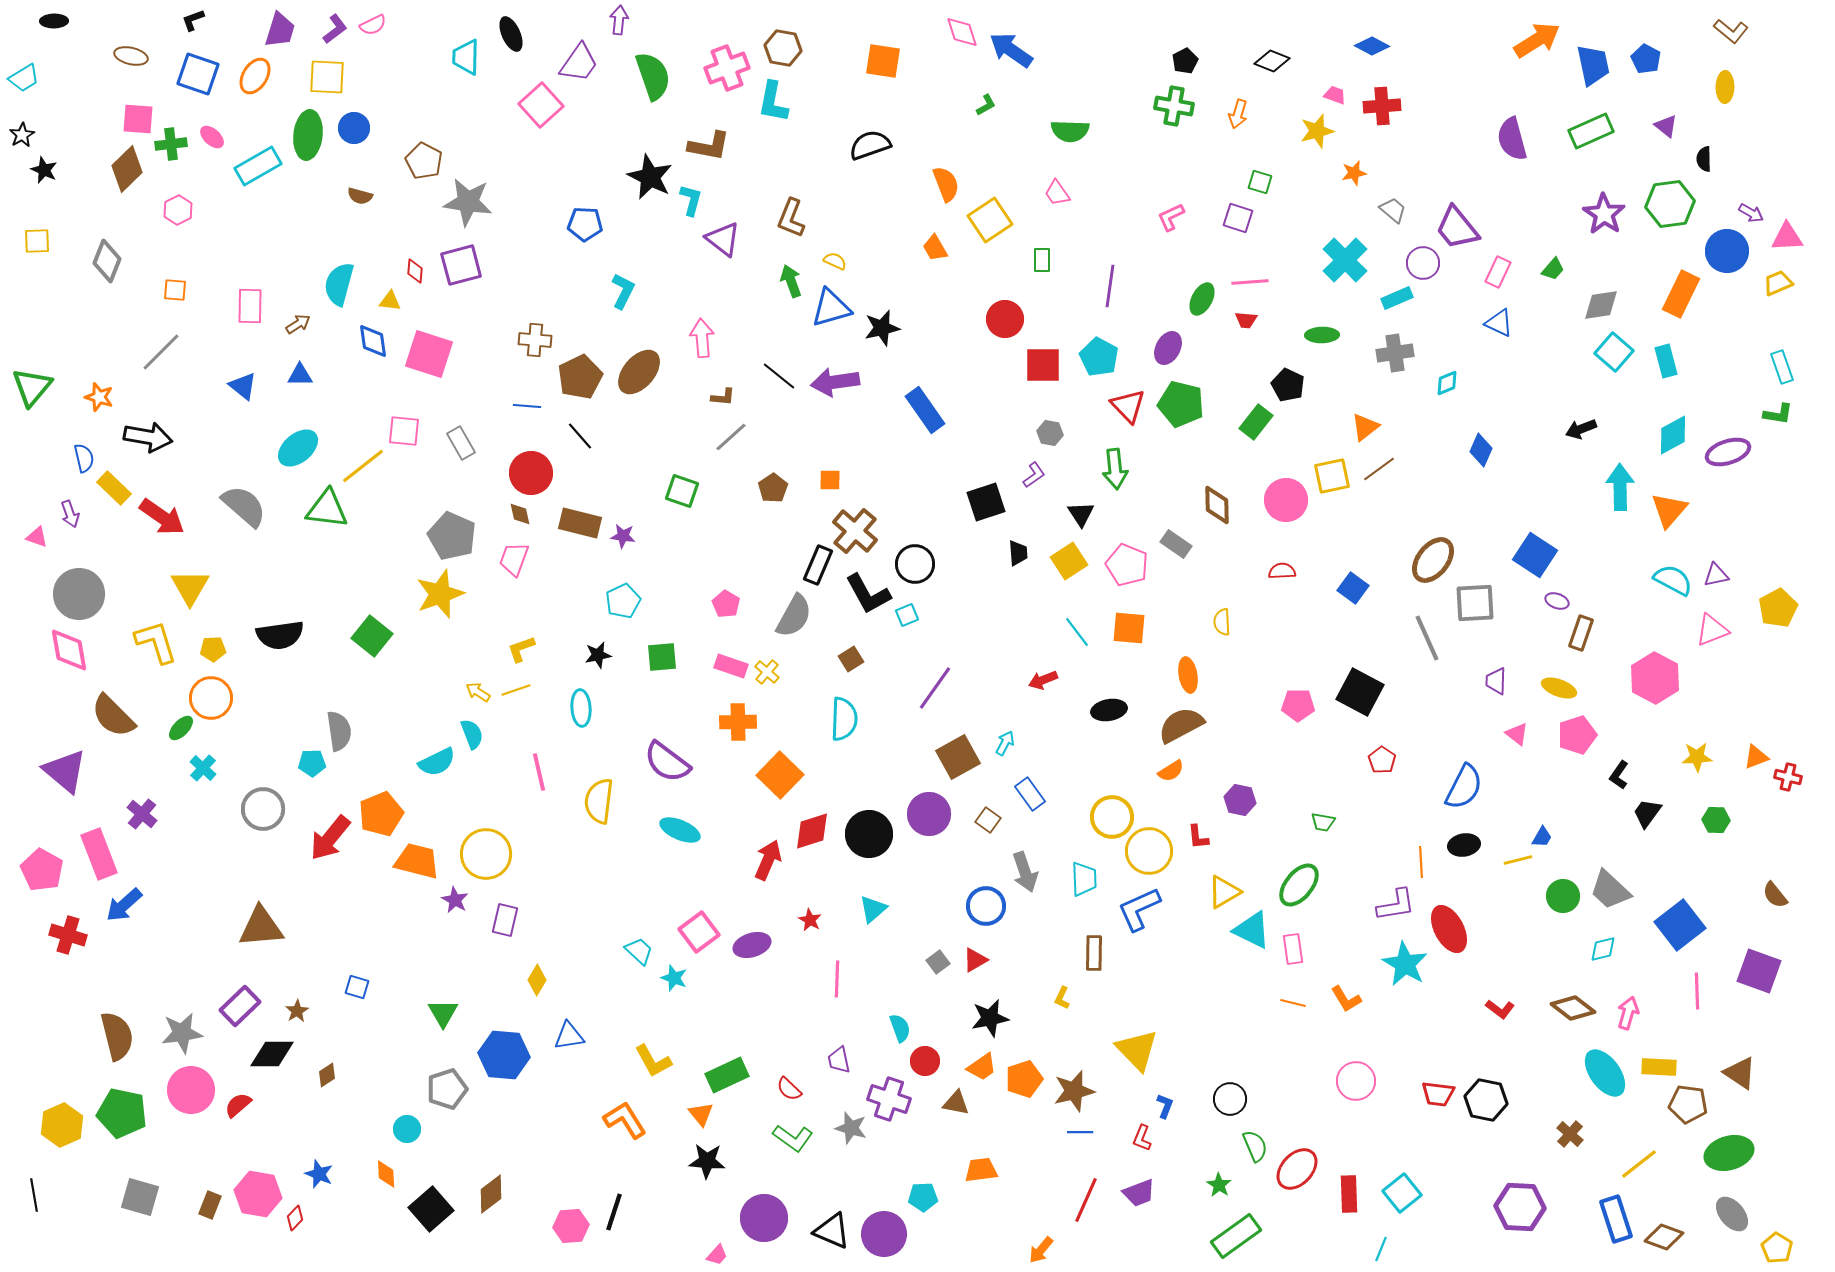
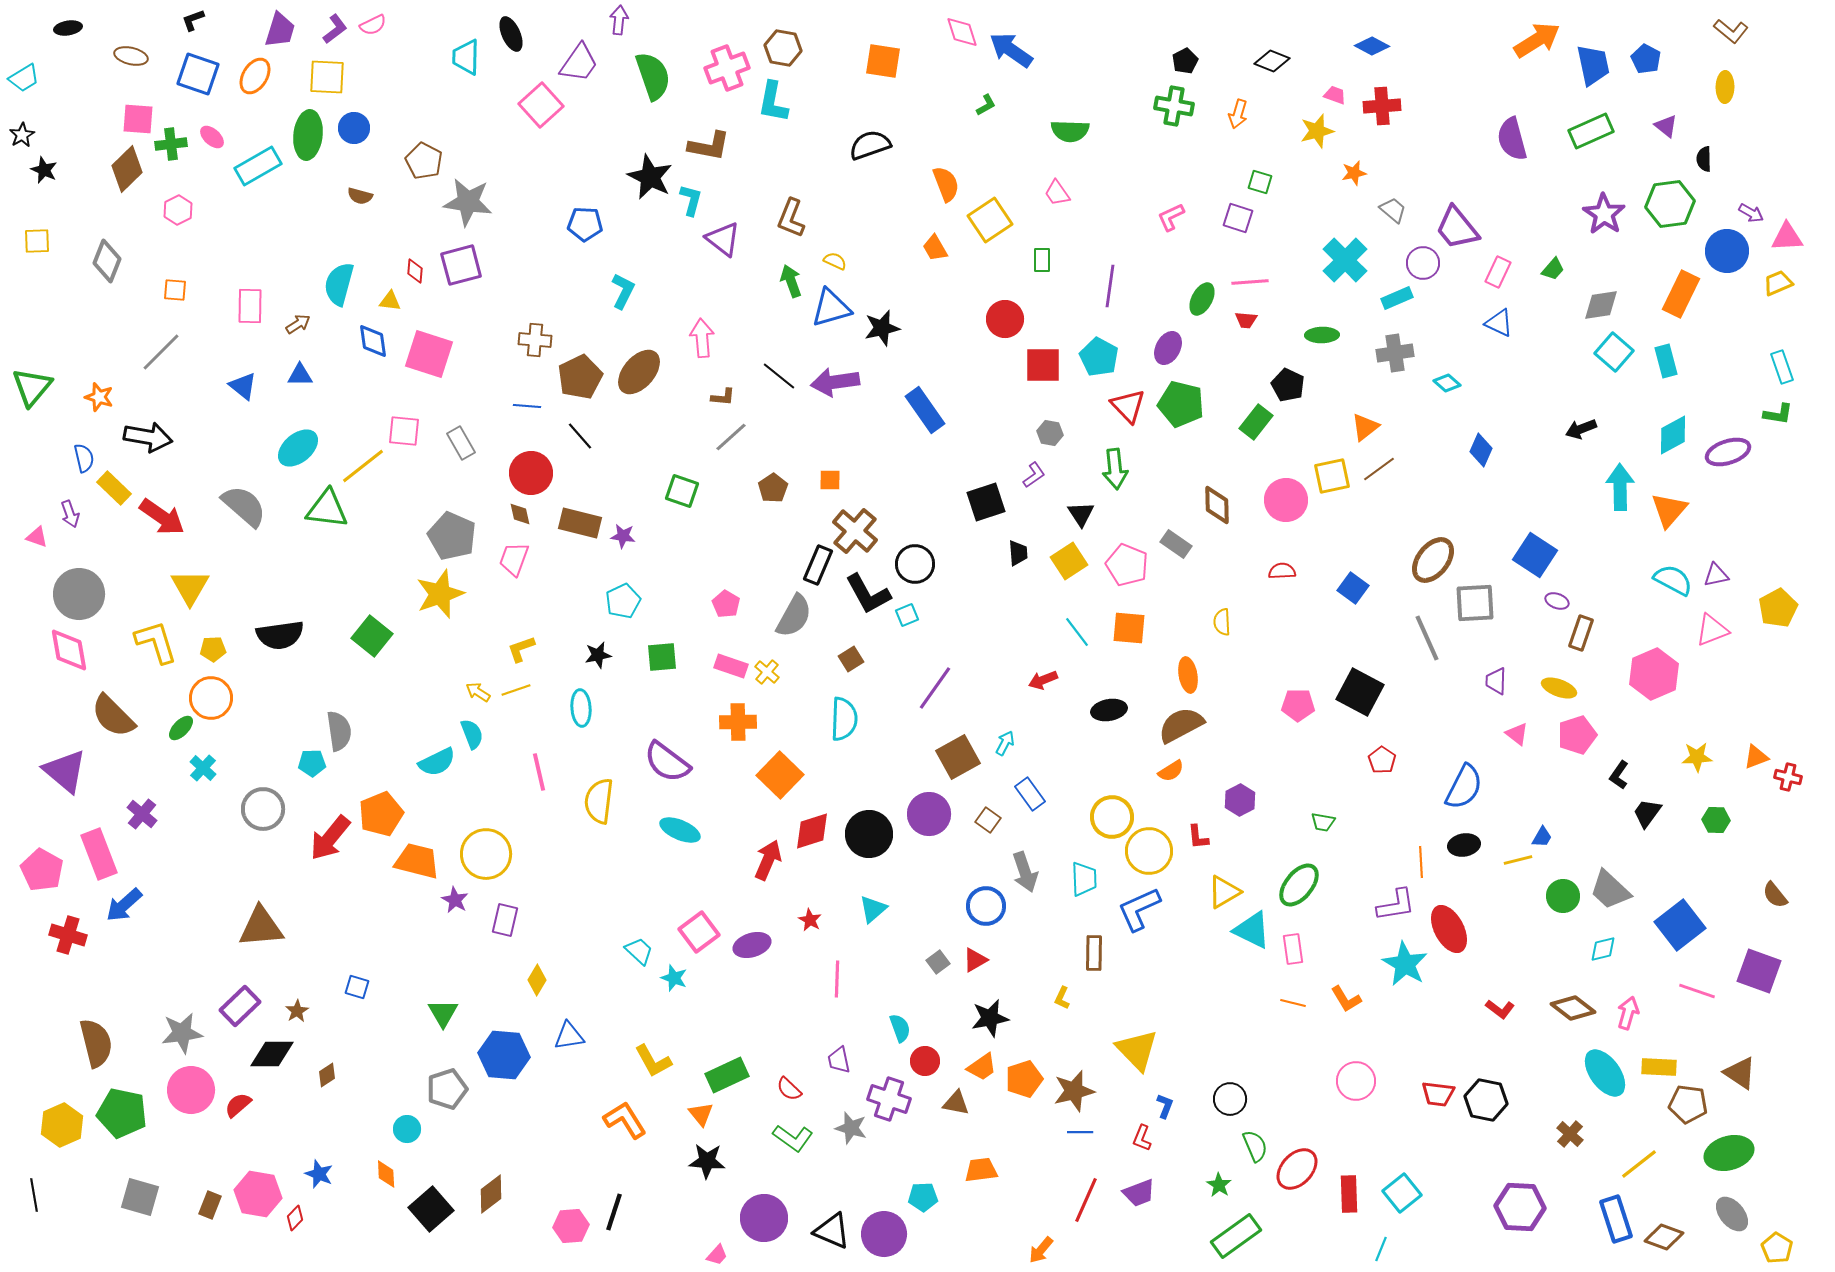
black ellipse at (54, 21): moved 14 px right, 7 px down; rotated 8 degrees counterclockwise
cyan diamond at (1447, 383): rotated 64 degrees clockwise
pink hexagon at (1655, 678): moved 1 px left, 4 px up; rotated 9 degrees clockwise
purple hexagon at (1240, 800): rotated 20 degrees clockwise
pink line at (1697, 991): rotated 69 degrees counterclockwise
brown semicircle at (117, 1036): moved 21 px left, 7 px down
